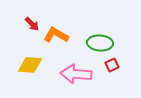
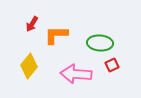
red arrow: rotated 77 degrees clockwise
orange L-shape: rotated 30 degrees counterclockwise
yellow diamond: moved 1 px left, 1 px down; rotated 55 degrees counterclockwise
